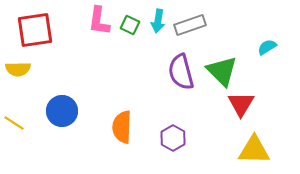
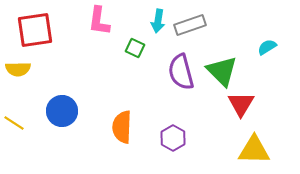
green square: moved 5 px right, 23 px down
